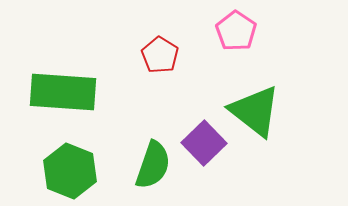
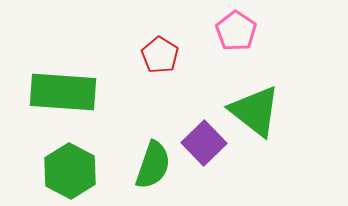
green hexagon: rotated 6 degrees clockwise
